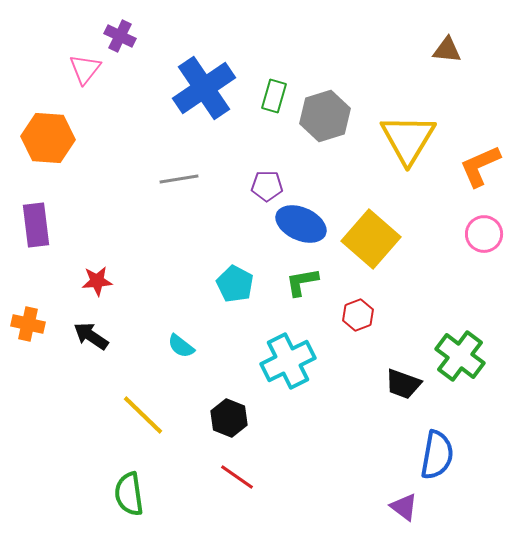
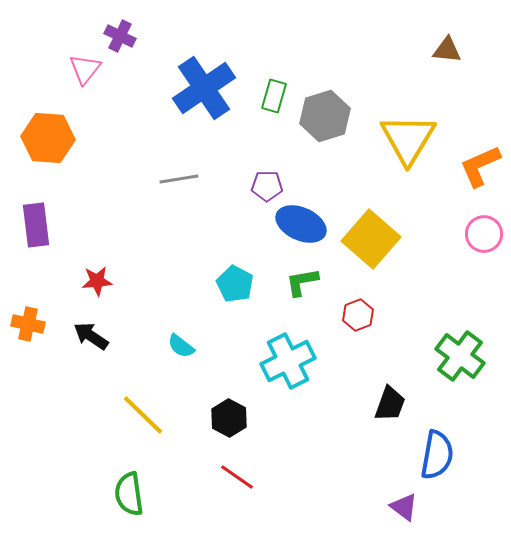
black trapezoid: moved 13 px left, 20 px down; rotated 90 degrees counterclockwise
black hexagon: rotated 6 degrees clockwise
